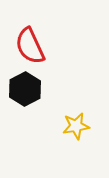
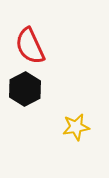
yellow star: moved 1 px down
